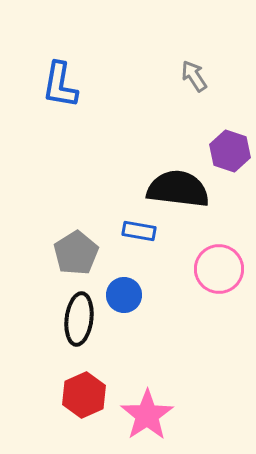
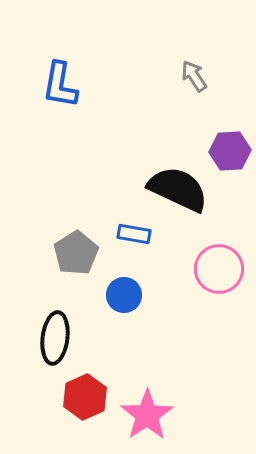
purple hexagon: rotated 21 degrees counterclockwise
black semicircle: rotated 18 degrees clockwise
blue rectangle: moved 5 px left, 3 px down
black ellipse: moved 24 px left, 19 px down
red hexagon: moved 1 px right, 2 px down
